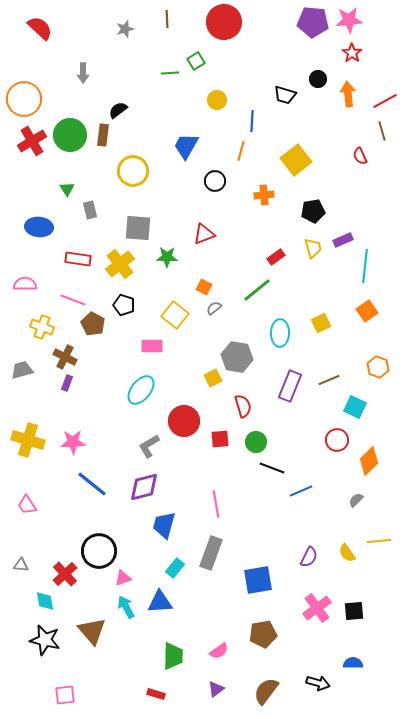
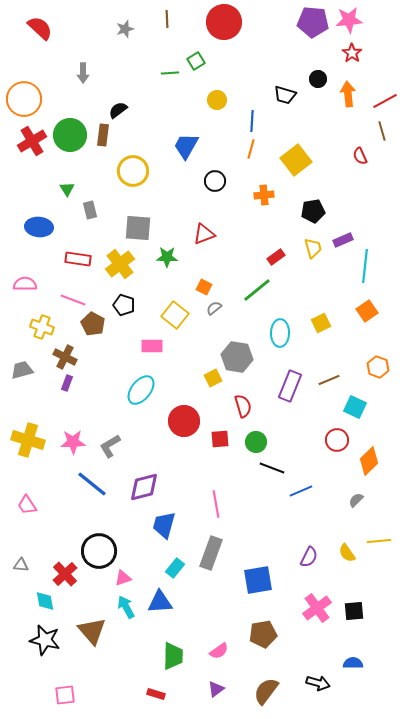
orange line at (241, 151): moved 10 px right, 2 px up
gray L-shape at (149, 446): moved 39 px left
